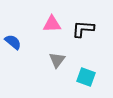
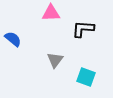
pink triangle: moved 1 px left, 11 px up
blue semicircle: moved 3 px up
gray triangle: moved 2 px left
